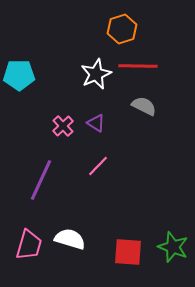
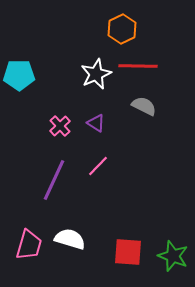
orange hexagon: rotated 8 degrees counterclockwise
pink cross: moved 3 px left
purple line: moved 13 px right
green star: moved 9 px down
